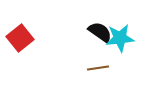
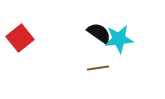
black semicircle: moved 1 px left, 1 px down
cyan star: moved 1 px left, 1 px down
